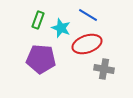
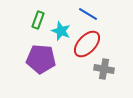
blue line: moved 1 px up
cyan star: moved 3 px down
red ellipse: rotated 28 degrees counterclockwise
